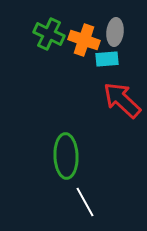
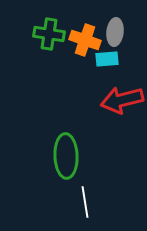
green cross: rotated 16 degrees counterclockwise
orange cross: moved 1 px right
red arrow: rotated 57 degrees counterclockwise
white line: rotated 20 degrees clockwise
